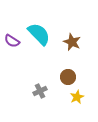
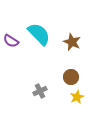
purple semicircle: moved 1 px left
brown circle: moved 3 px right
